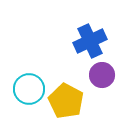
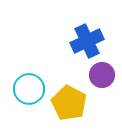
blue cross: moved 3 px left
yellow pentagon: moved 3 px right, 2 px down
